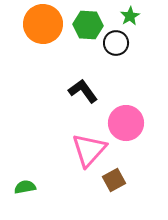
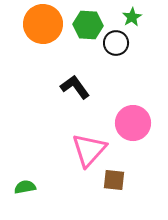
green star: moved 2 px right, 1 px down
black L-shape: moved 8 px left, 4 px up
pink circle: moved 7 px right
brown square: rotated 35 degrees clockwise
